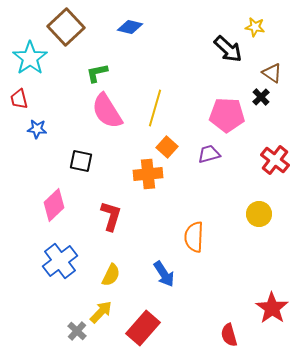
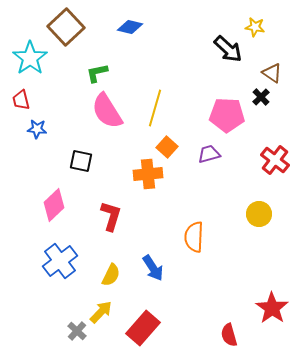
red trapezoid: moved 2 px right, 1 px down
blue arrow: moved 11 px left, 6 px up
